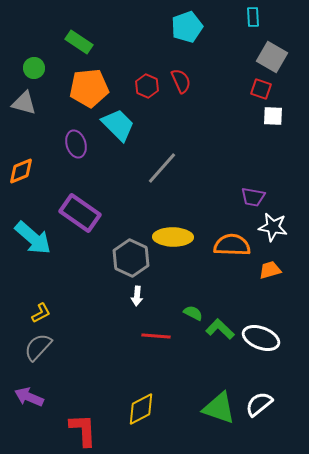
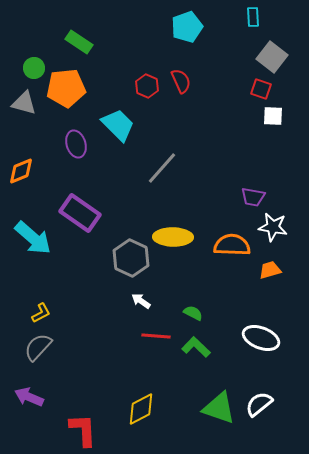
gray square: rotated 8 degrees clockwise
orange pentagon: moved 23 px left
white arrow: moved 4 px right, 5 px down; rotated 120 degrees clockwise
green L-shape: moved 24 px left, 18 px down
